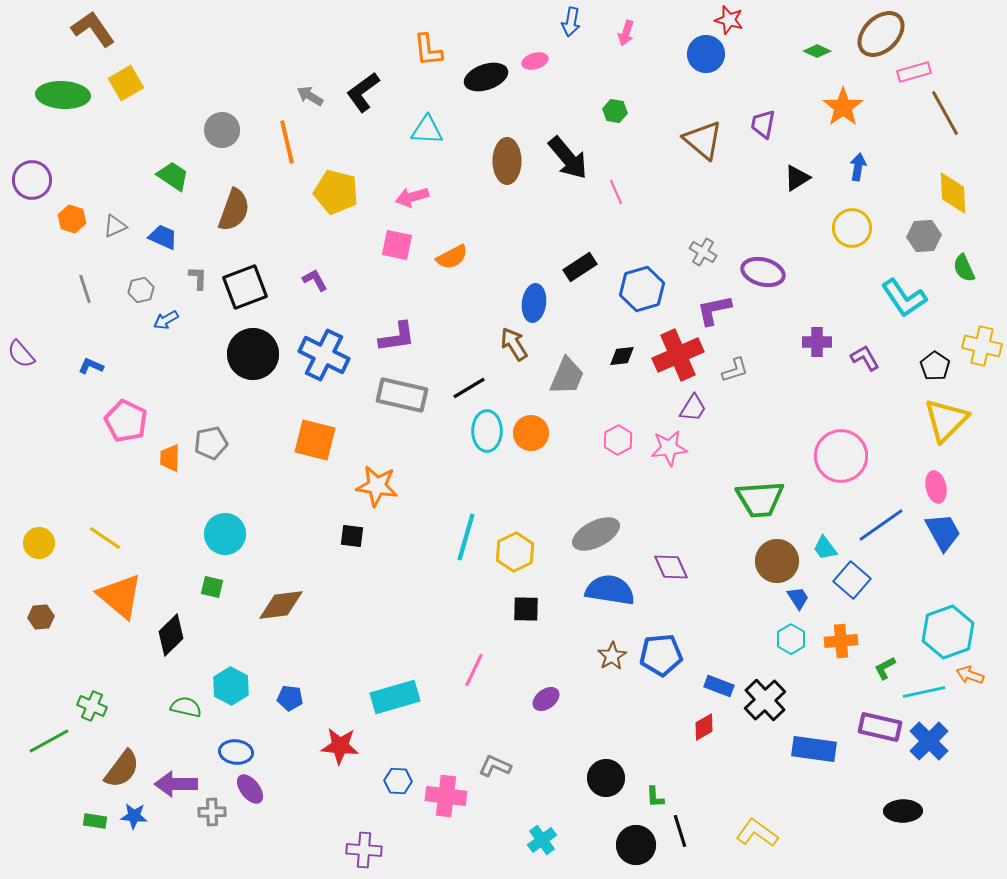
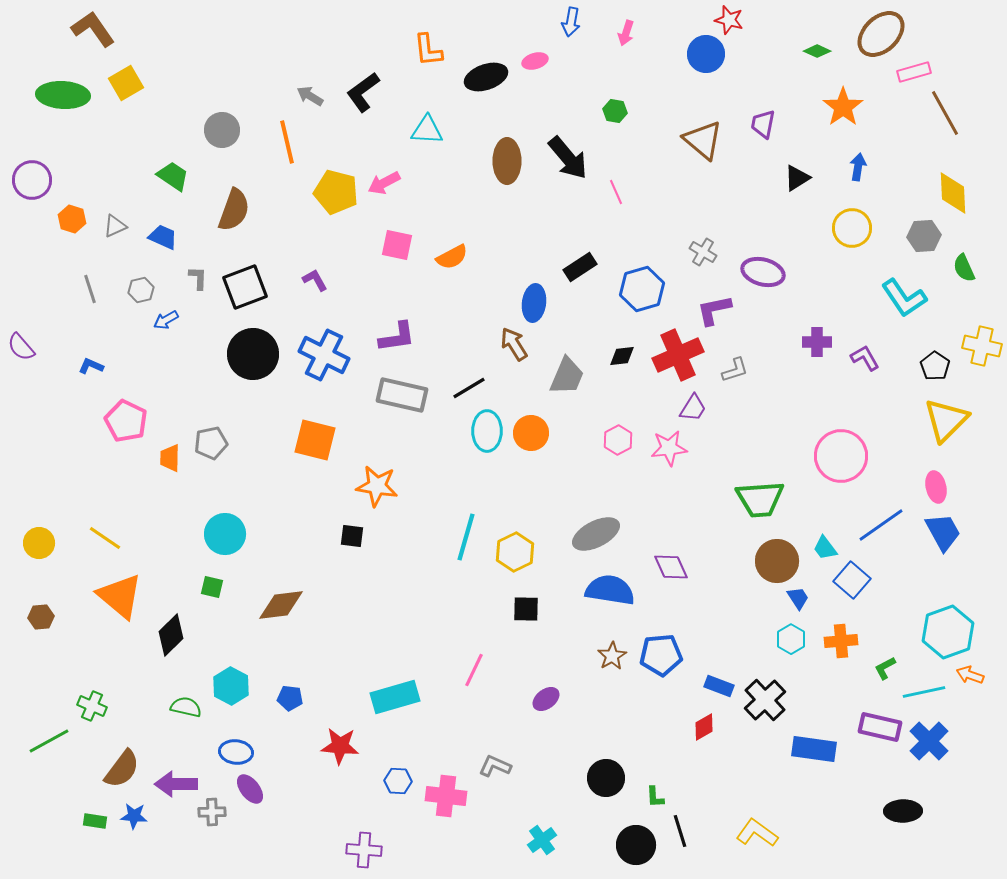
pink arrow at (412, 197): moved 28 px left, 14 px up; rotated 12 degrees counterclockwise
gray line at (85, 289): moved 5 px right
purple semicircle at (21, 354): moved 7 px up
